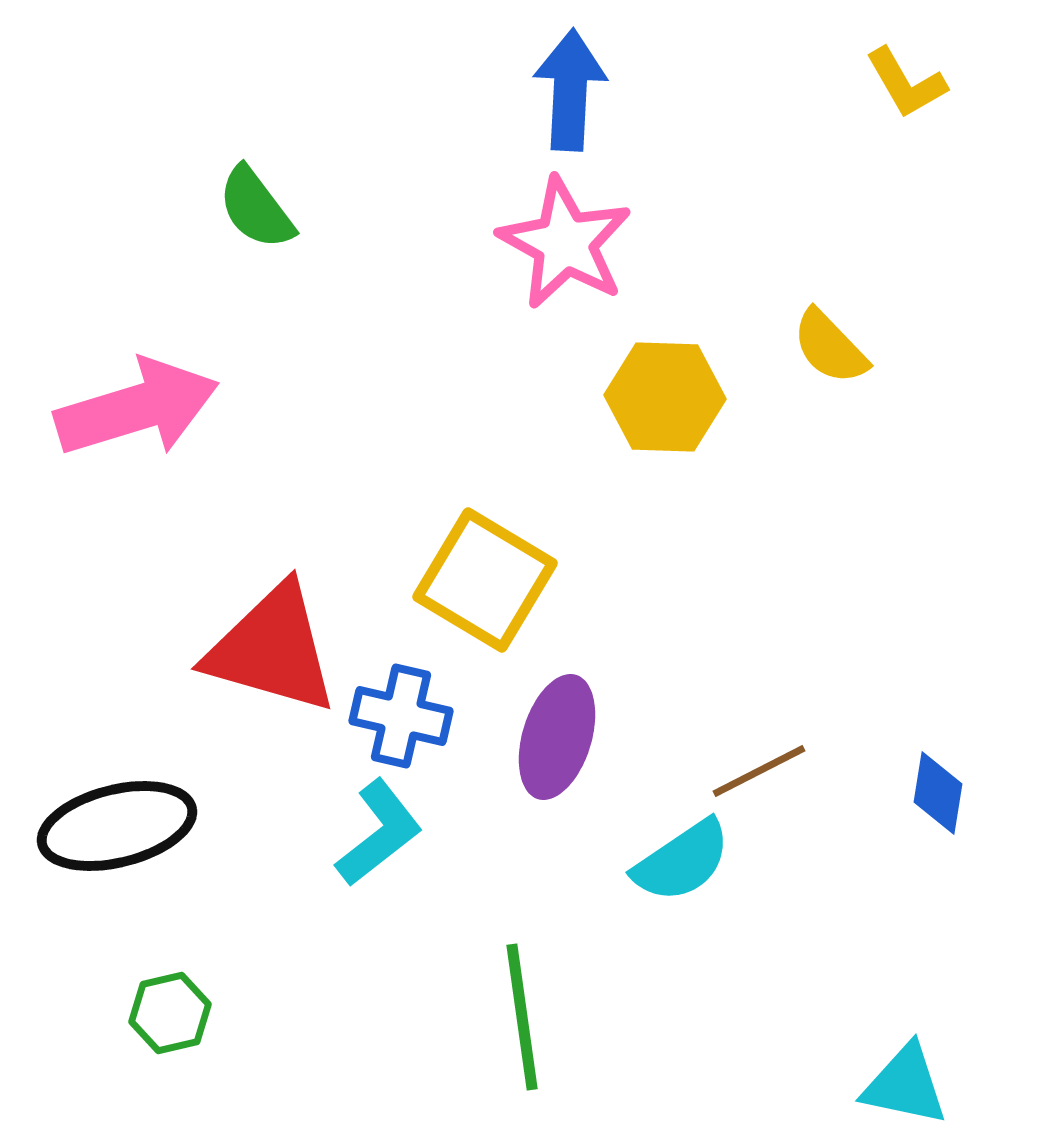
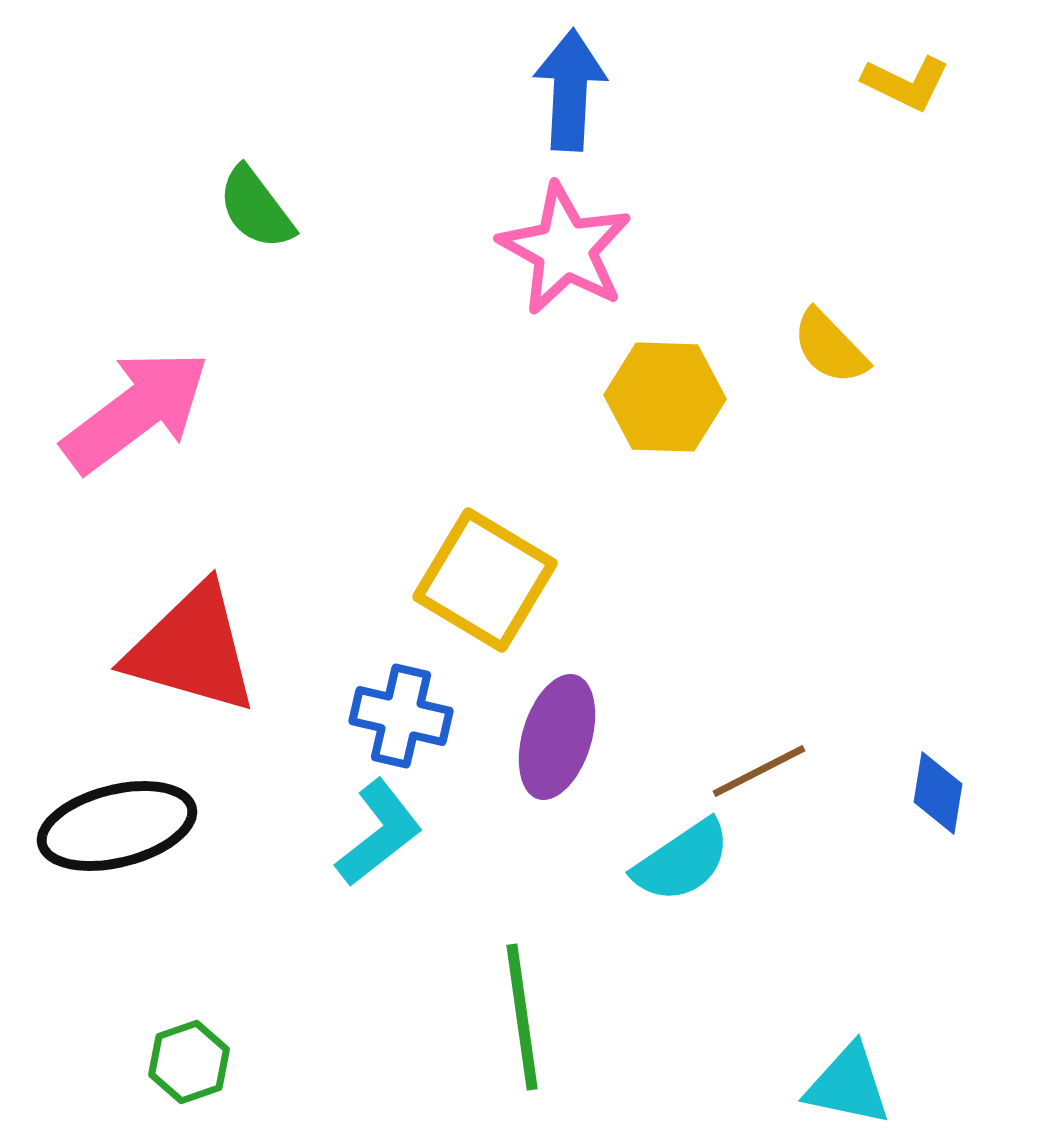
yellow L-shape: rotated 34 degrees counterclockwise
pink star: moved 6 px down
pink arrow: moved 1 px left, 3 px down; rotated 20 degrees counterclockwise
red triangle: moved 80 px left
green hexagon: moved 19 px right, 49 px down; rotated 6 degrees counterclockwise
cyan triangle: moved 57 px left
